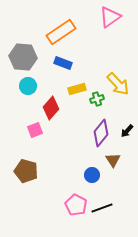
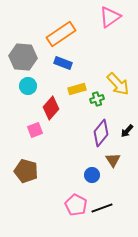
orange rectangle: moved 2 px down
